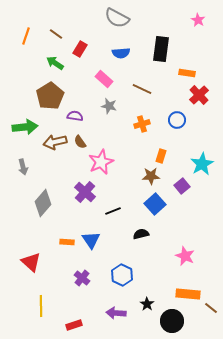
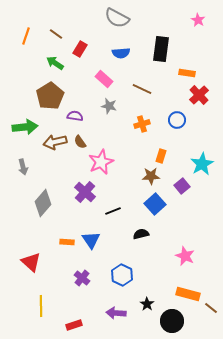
orange rectangle at (188, 294): rotated 10 degrees clockwise
